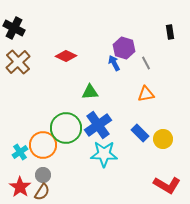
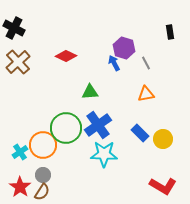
red L-shape: moved 4 px left, 1 px down
